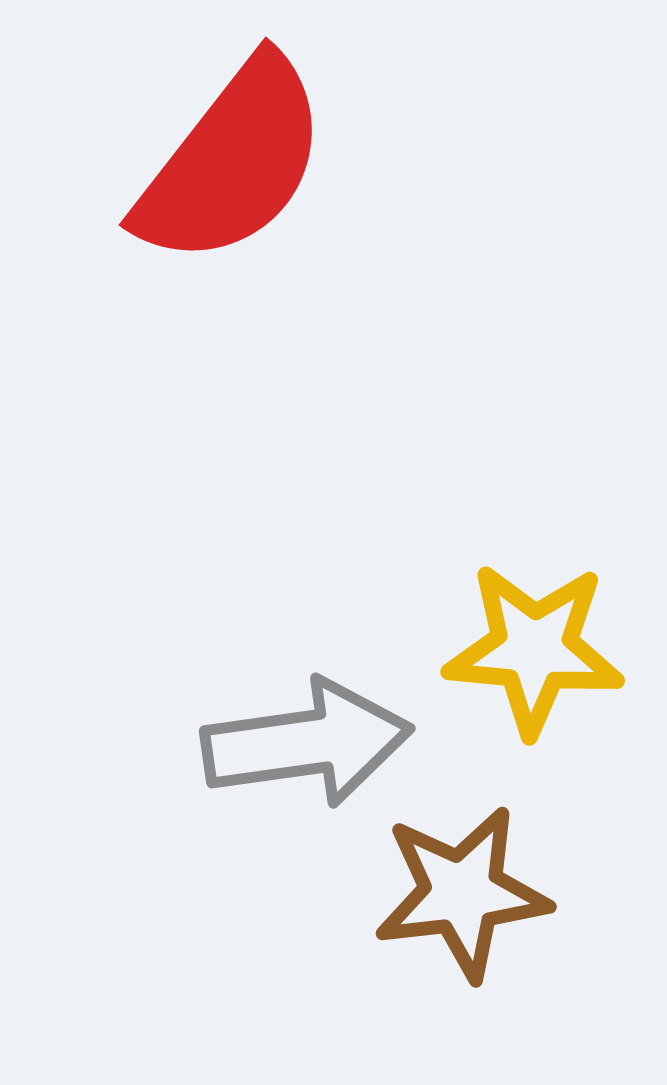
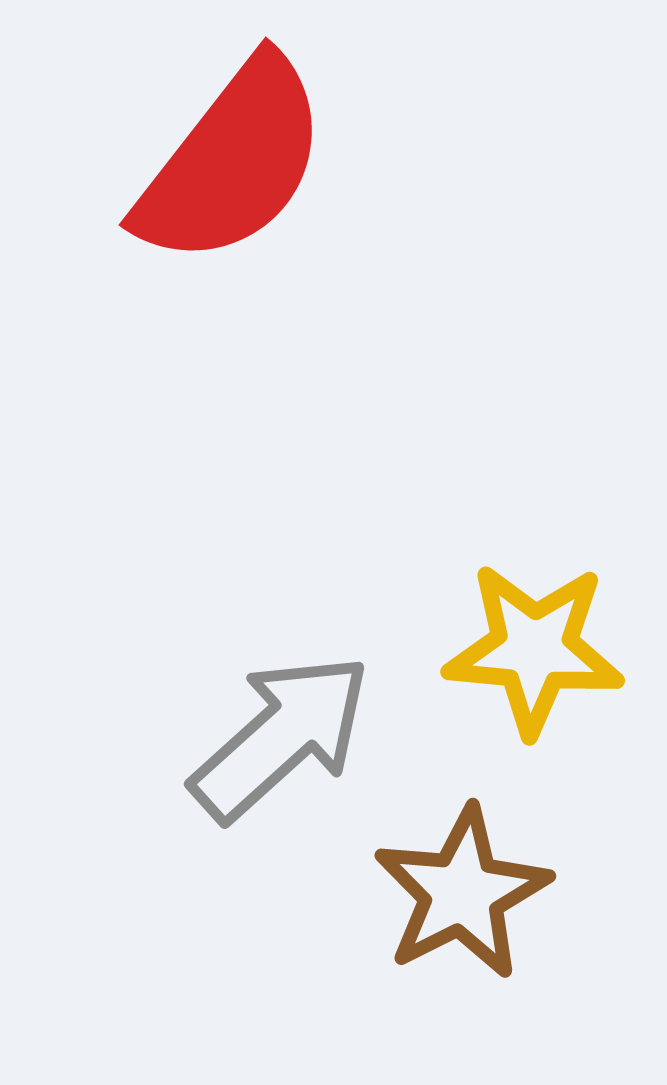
gray arrow: moved 26 px left, 6 px up; rotated 34 degrees counterclockwise
brown star: rotated 20 degrees counterclockwise
